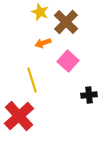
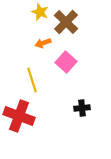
pink square: moved 2 px left, 1 px down
black cross: moved 7 px left, 13 px down
red cross: rotated 28 degrees counterclockwise
